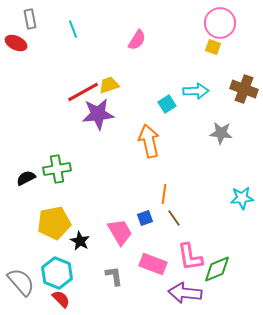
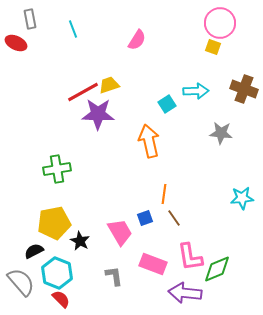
purple star: rotated 8 degrees clockwise
black semicircle: moved 8 px right, 73 px down
